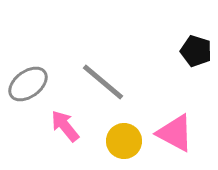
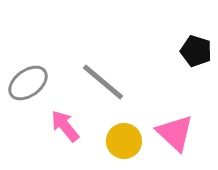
gray ellipse: moved 1 px up
pink triangle: rotated 15 degrees clockwise
